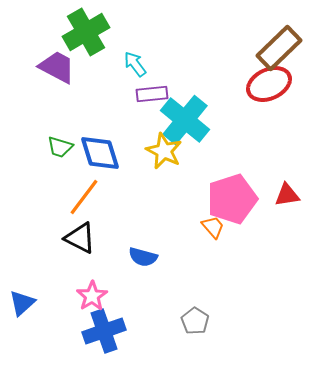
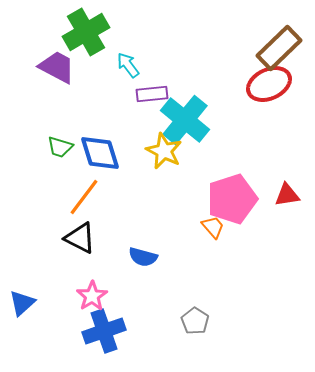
cyan arrow: moved 7 px left, 1 px down
